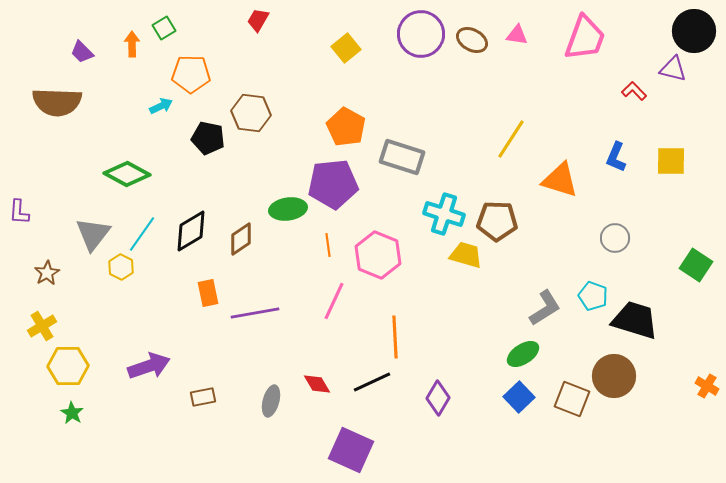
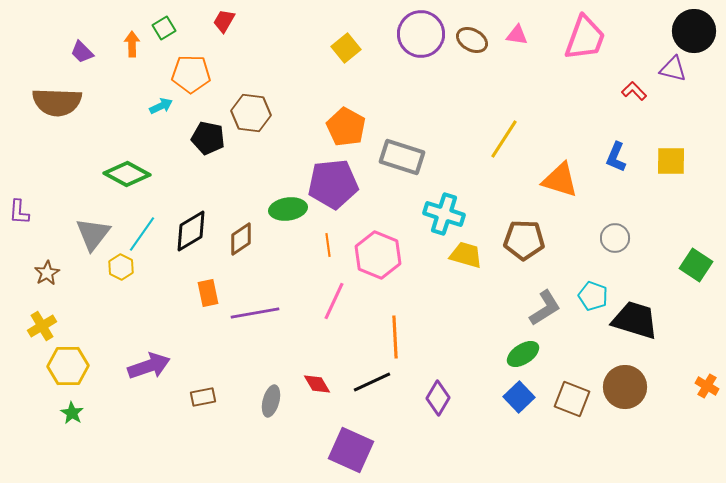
red trapezoid at (258, 20): moved 34 px left, 1 px down
yellow line at (511, 139): moved 7 px left
brown pentagon at (497, 221): moved 27 px right, 19 px down
brown circle at (614, 376): moved 11 px right, 11 px down
